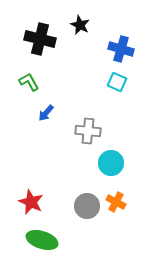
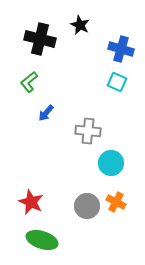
green L-shape: rotated 100 degrees counterclockwise
